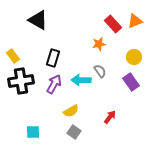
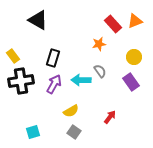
cyan square: rotated 16 degrees counterclockwise
